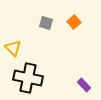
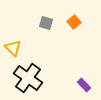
black cross: rotated 24 degrees clockwise
